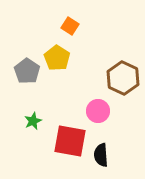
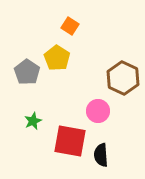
gray pentagon: moved 1 px down
